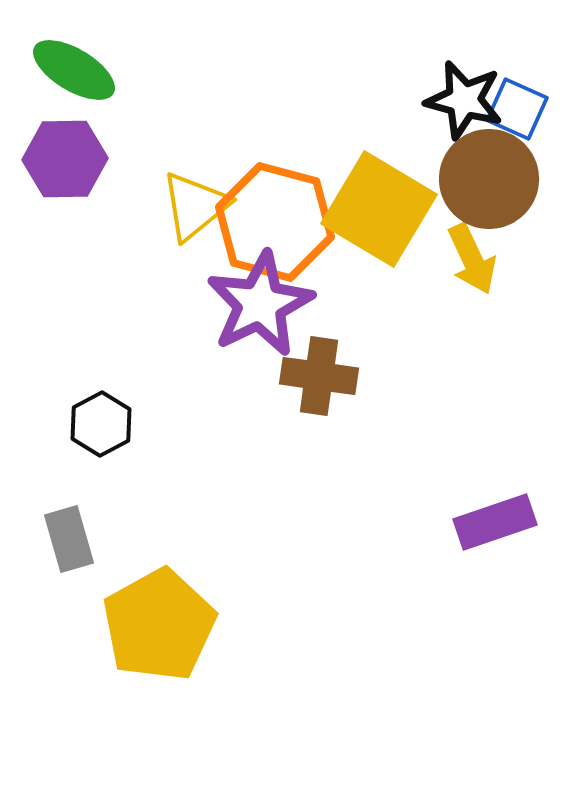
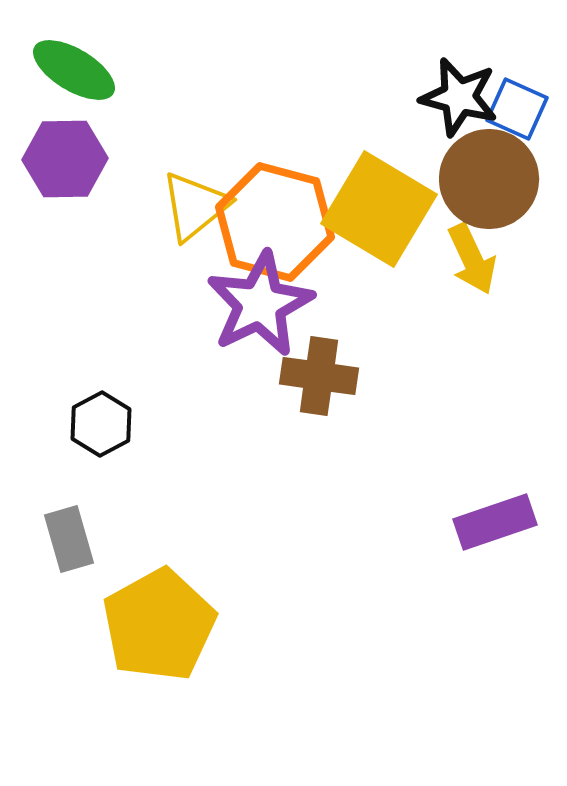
black star: moved 5 px left, 3 px up
